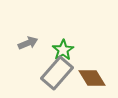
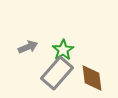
gray arrow: moved 4 px down
brown diamond: rotated 24 degrees clockwise
